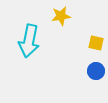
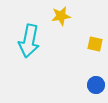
yellow square: moved 1 px left, 1 px down
blue circle: moved 14 px down
